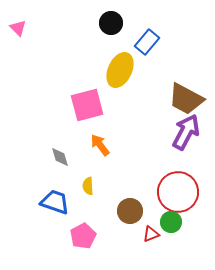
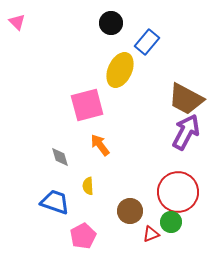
pink triangle: moved 1 px left, 6 px up
